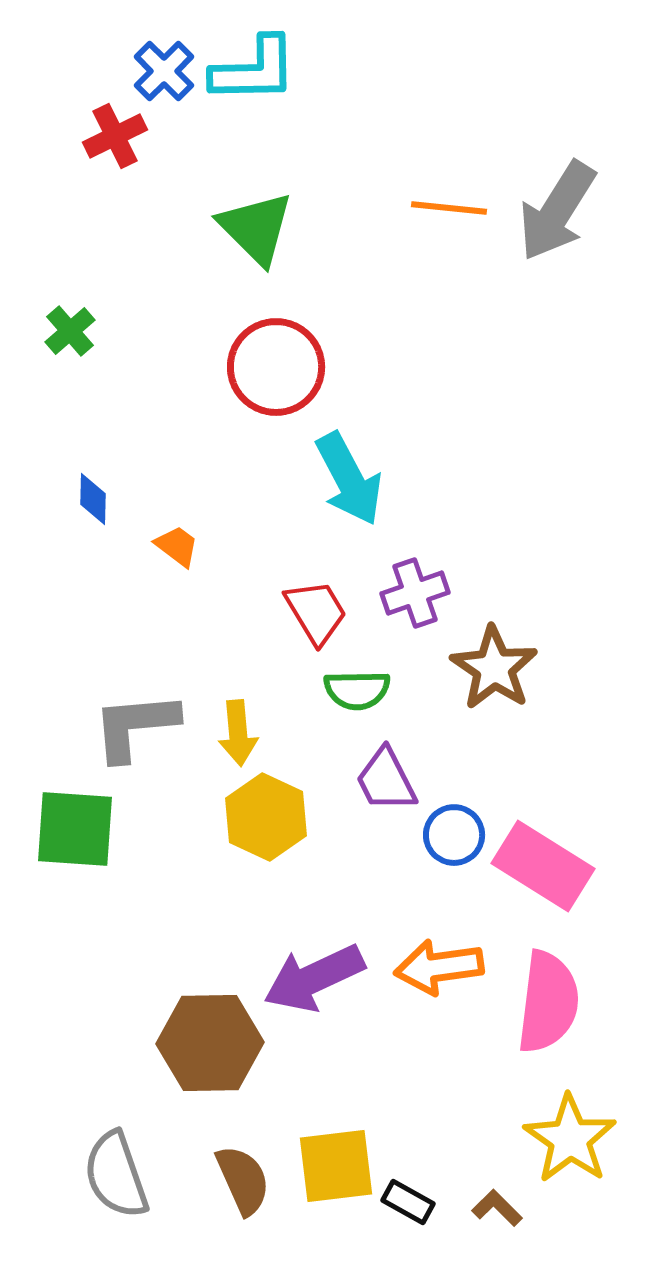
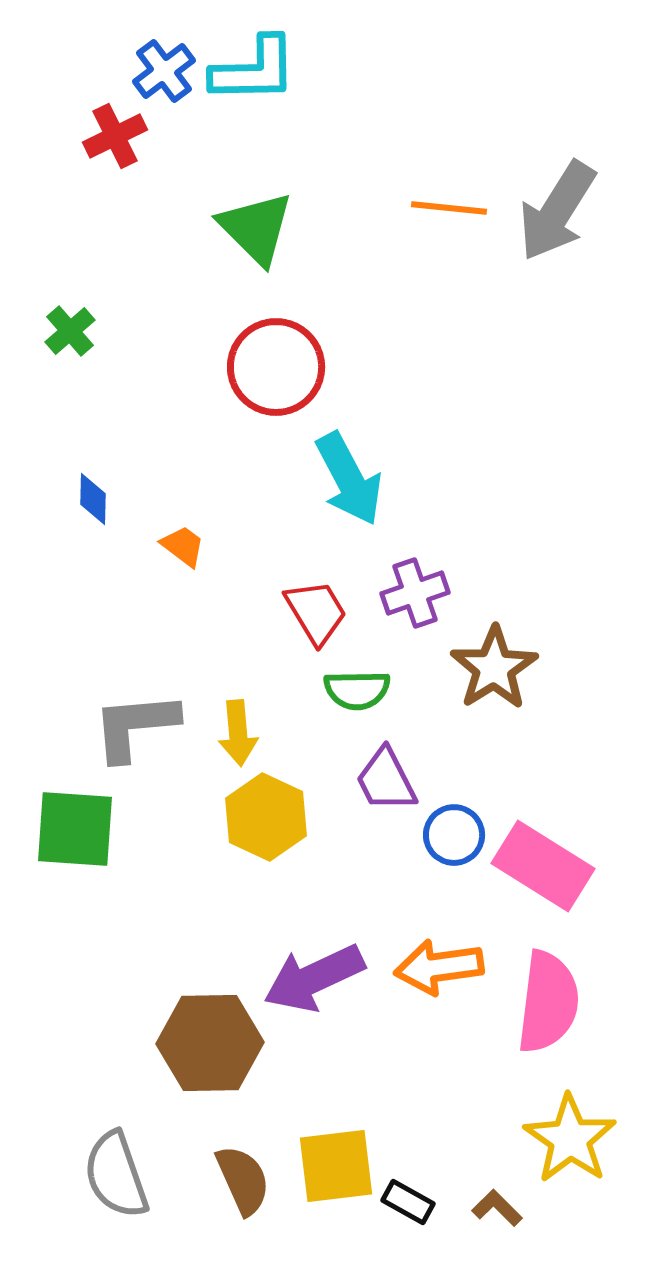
blue cross: rotated 8 degrees clockwise
orange trapezoid: moved 6 px right
brown star: rotated 6 degrees clockwise
